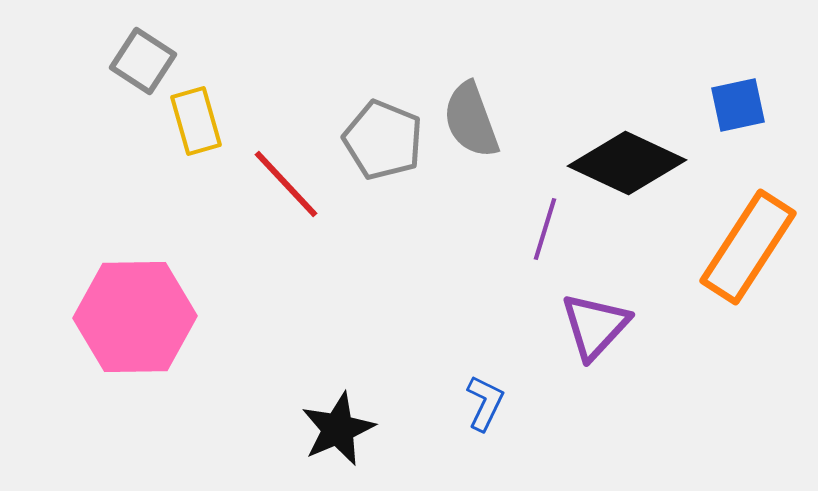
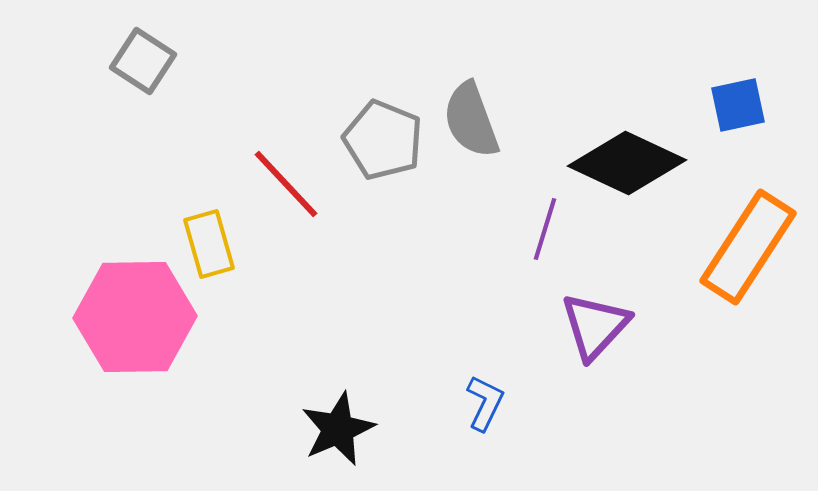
yellow rectangle: moved 13 px right, 123 px down
